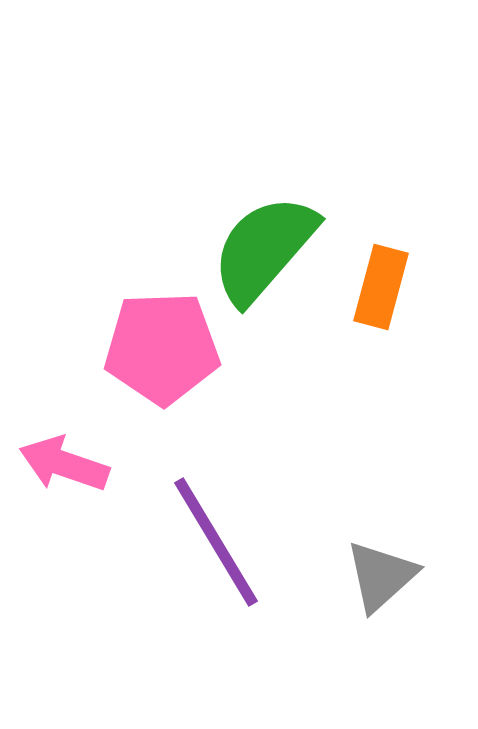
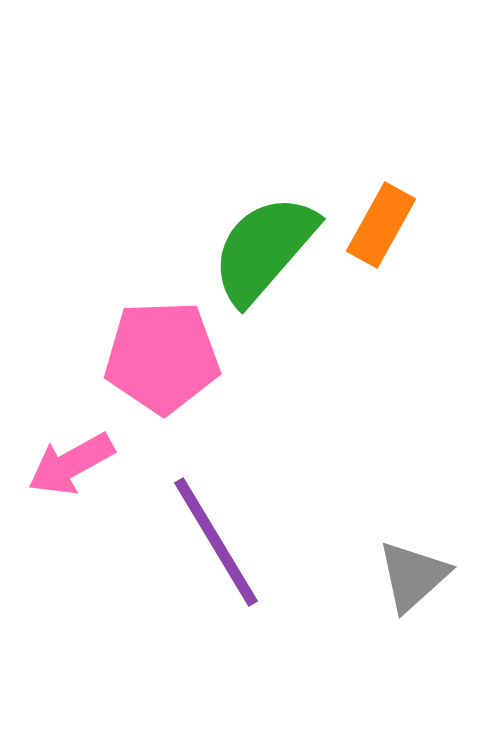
orange rectangle: moved 62 px up; rotated 14 degrees clockwise
pink pentagon: moved 9 px down
pink arrow: moved 7 px right; rotated 48 degrees counterclockwise
gray triangle: moved 32 px right
